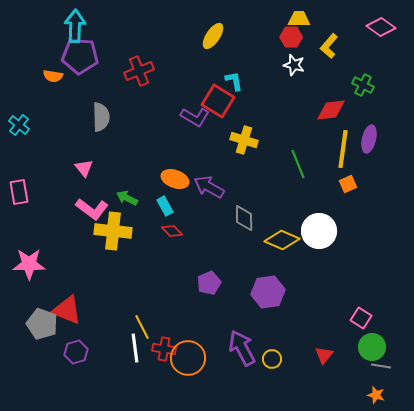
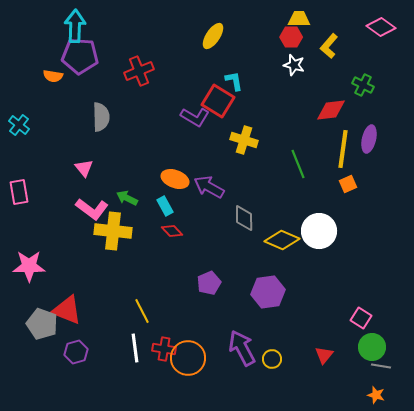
pink star at (29, 264): moved 2 px down
yellow line at (142, 327): moved 16 px up
